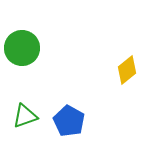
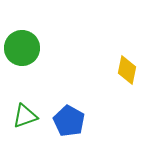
yellow diamond: rotated 40 degrees counterclockwise
